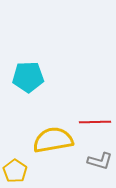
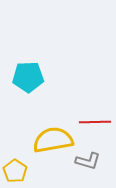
gray L-shape: moved 12 px left
